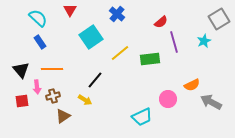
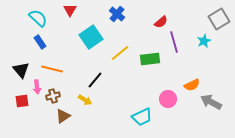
orange line: rotated 15 degrees clockwise
